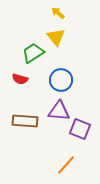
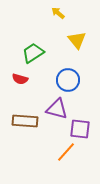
yellow triangle: moved 21 px right, 3 px down
blue circle: moved 7 px right
purple triangle: moved 2 px left, 2 px up; rotated 10 degrees clockwise
purple square: rotated 15 degrees counterclockwise
orange line: moved 13 px up
